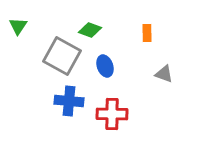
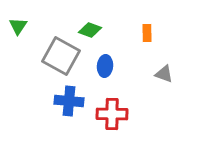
gray square: moved 1 px left
blue ellipse: rotated 25 degrees clockwise
